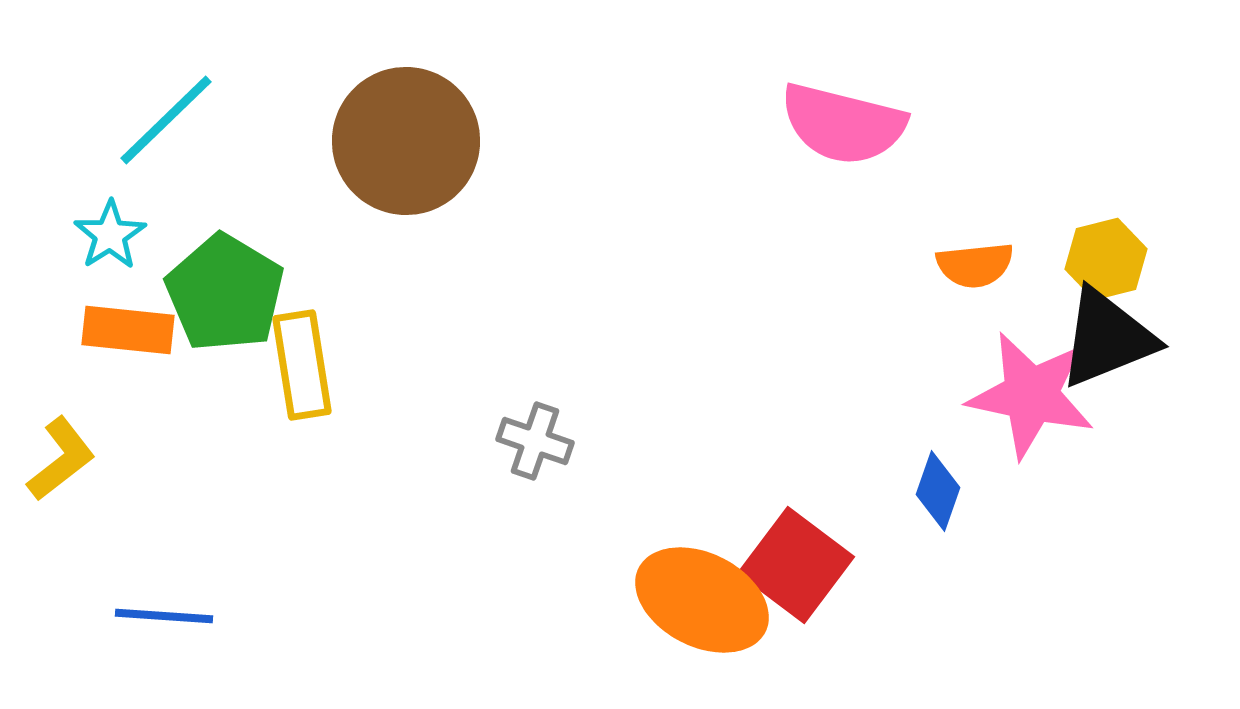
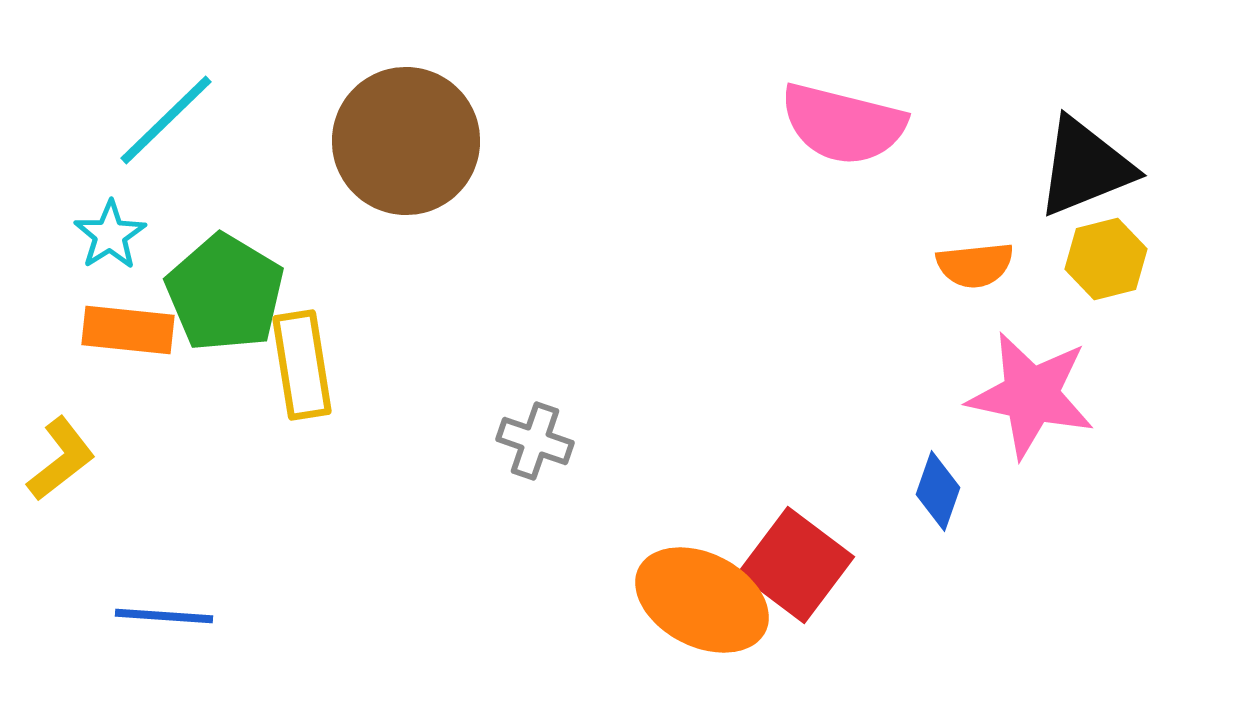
black triangle: moved 22 px left, 171 px up
